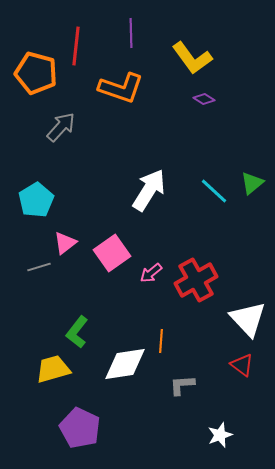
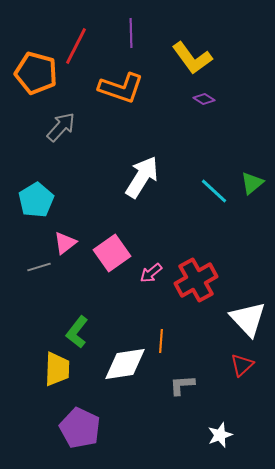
red line: rotated 21 degrees clockwise
white arrow: moved 7 px left, 13 px up
red triangle: rotated 40 degrees clockwise
yellow trapezoid: moved 4 px right; rotated 108 degrees clockwise
